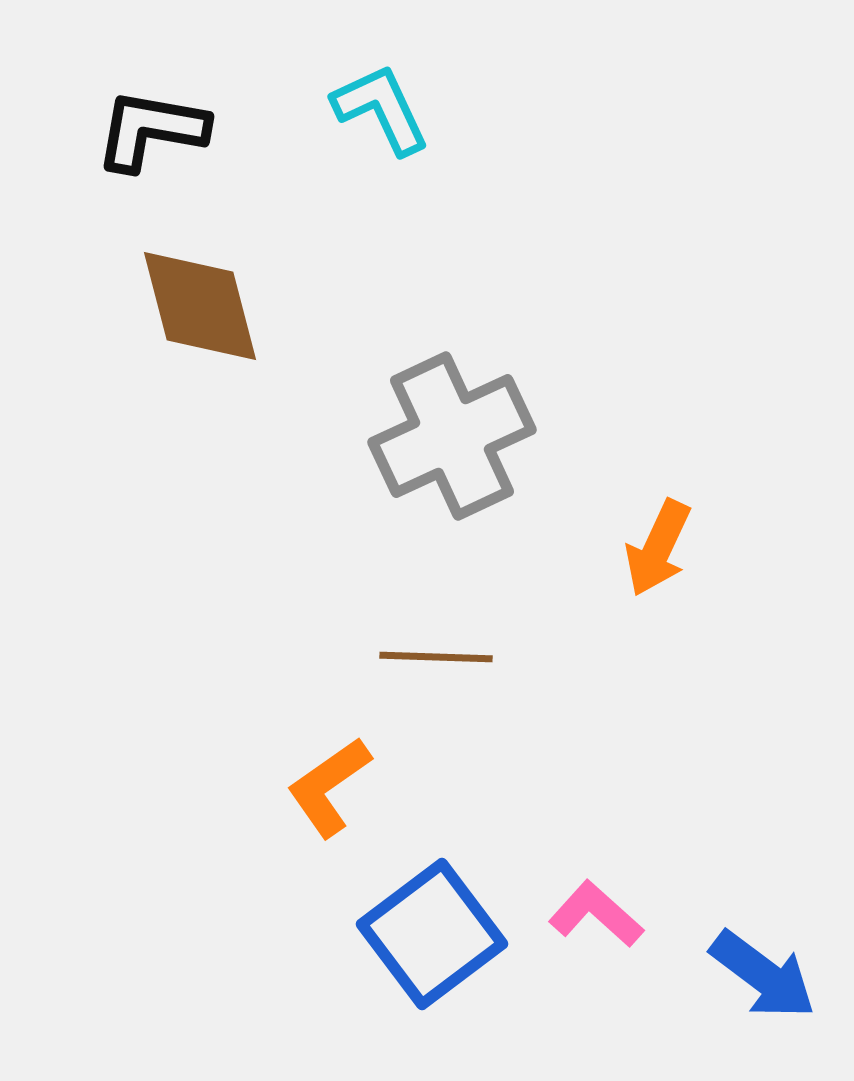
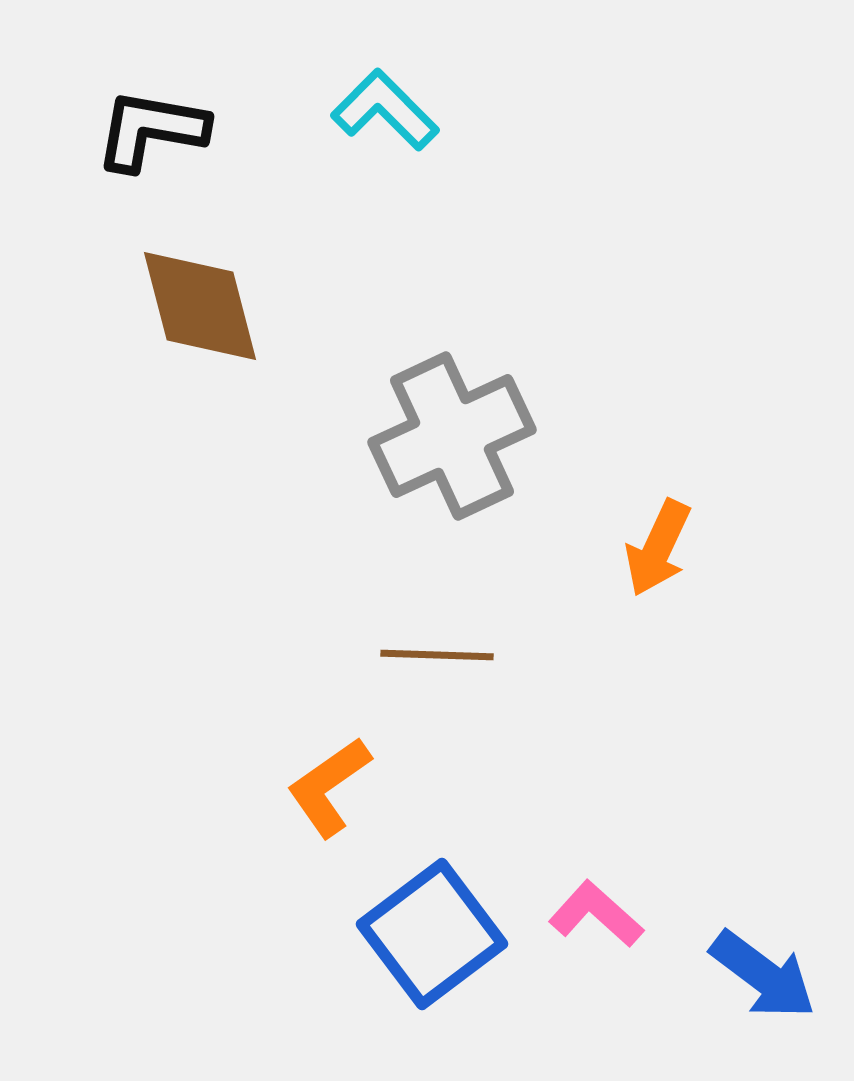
cyan L-shape: moved 4 px right, 1 px down; rotated 20 degrees counterclockwise
brown line: moved 1 px right, 2 px up
